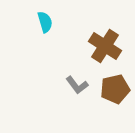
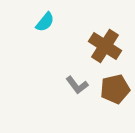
cyan semicircle: rotated 55 degrees clockwise
